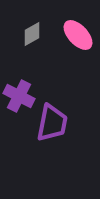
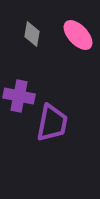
gray diamond: rotated 50 degrees counterclockwise
purple cross: rotated 16 degrees counterclockwise
